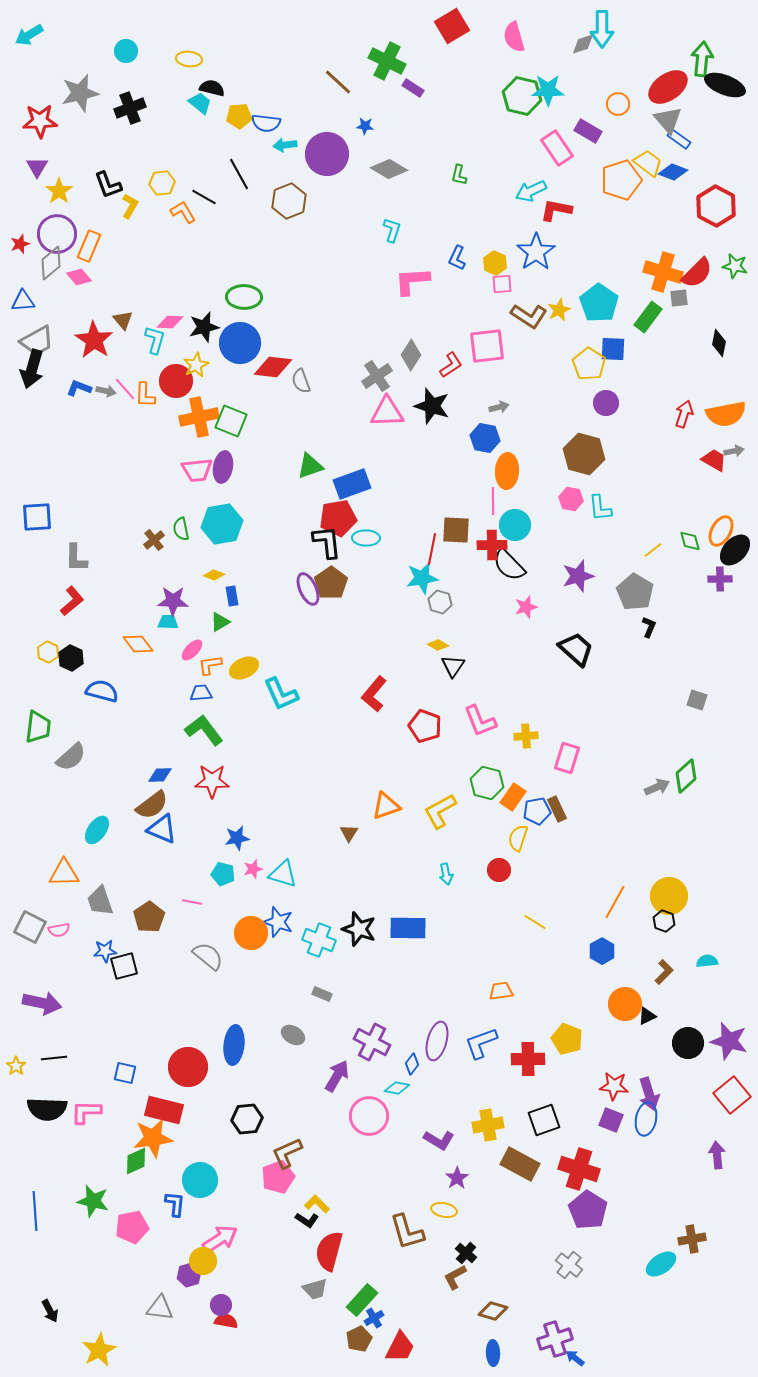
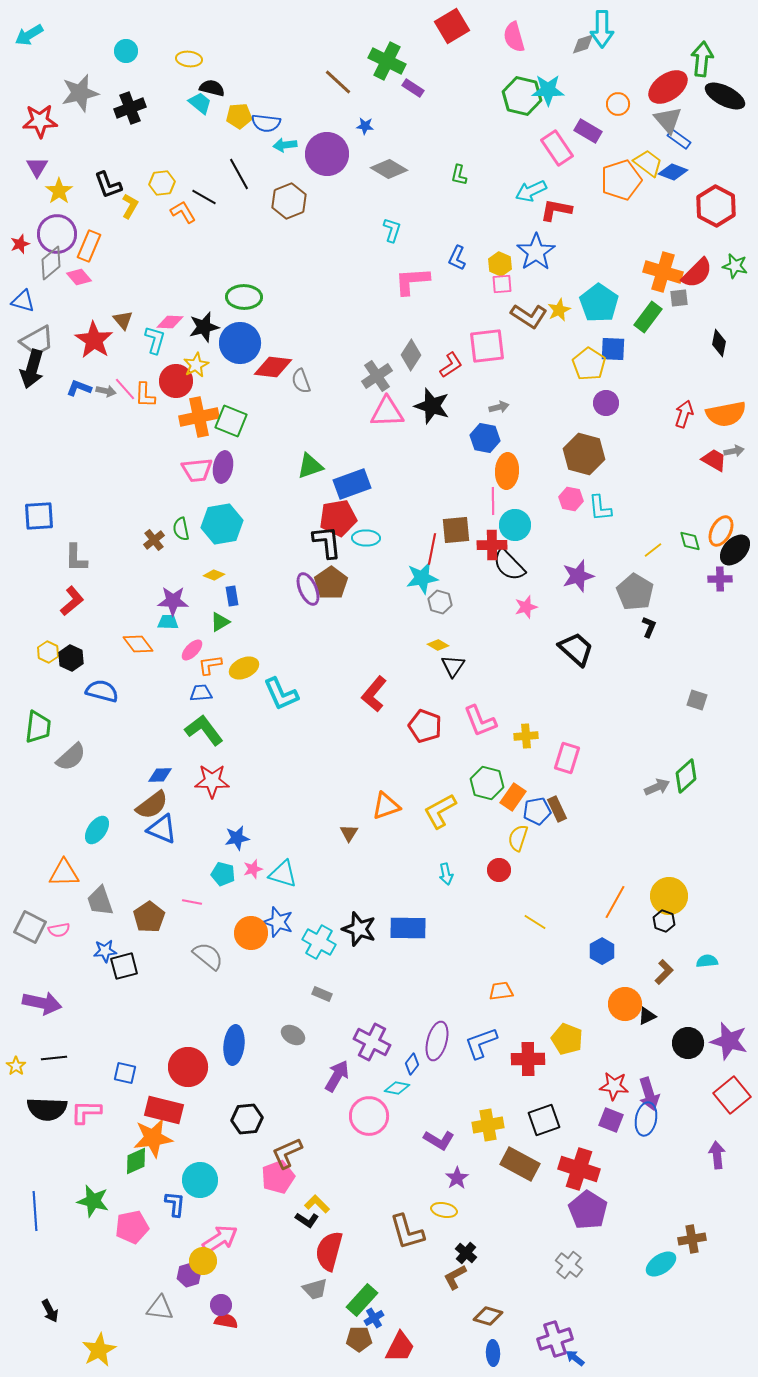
black ellipse at (725, 85): moved 11 px down; rotated 6 degrees clockwise
yellow hexagon at (495, 263): moved 5 px right, 1 px down
blue triangle at (23, 301): rotated 20 degrees clockwise
blue square at (37, 517): moved 2 px right, 1 px up
brown square at (456, 530): rotated 8 degrees counterclockwise
cyan cross at (319, 940): moved 2 px down; rotated 8 degrees clockwise
brown diamond at (493, 1311): moved 5 px left, 5 px down
brown pentagon at (359, 1339): rotated 25 degrees clockwise
